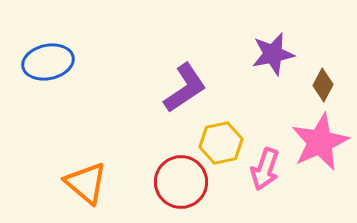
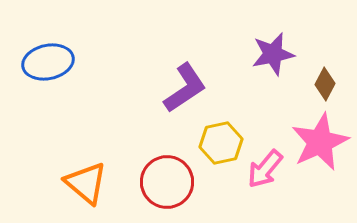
brown diamond: moved 2 px right, 1 px up
pink arrow: rotated 21 degrees clockwise
red circle: moved 14 px left
